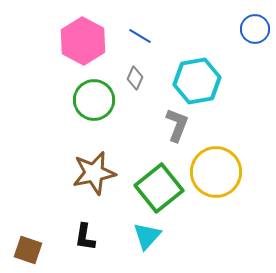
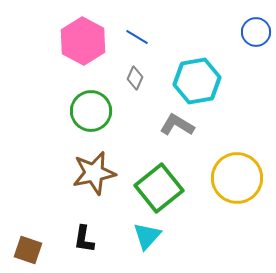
blue circle: moved 1 px right, 3 px down
blue line: moved 3 px left, 1 px down
green circle: moved 3 px left, 11 px down
gray L-shape: rotated 80 degrees counterclockwise
yellow circle: moved 21 px right, 6 px down
black L-shape: moved 1 px left, 2 px down
